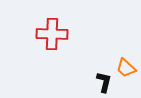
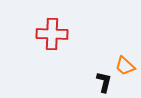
orange trapezoid: moved 1 px left, 2 px up
